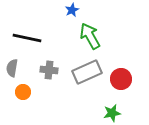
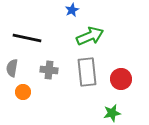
green arrow: rotated 96 degrees clockwise
gray rectangle: rotated 72 degrees counterclockwise
